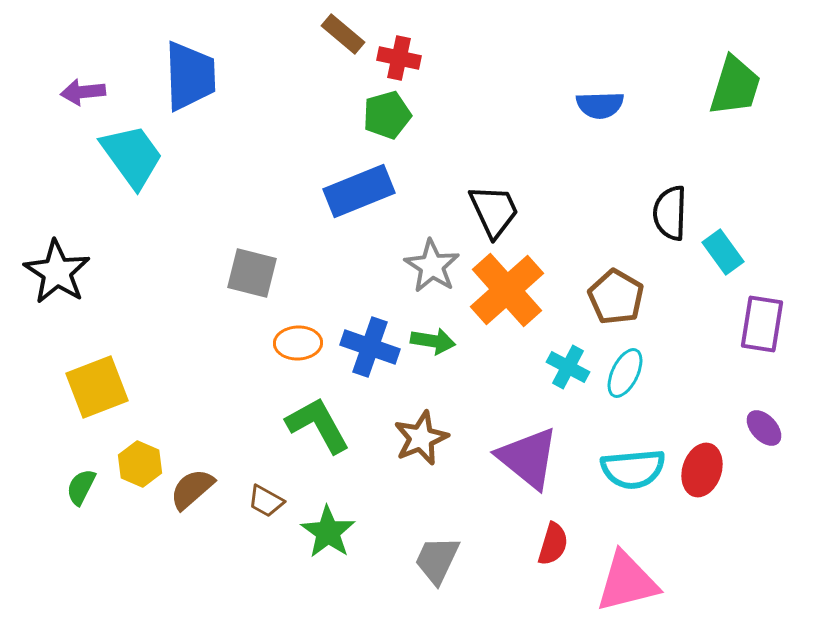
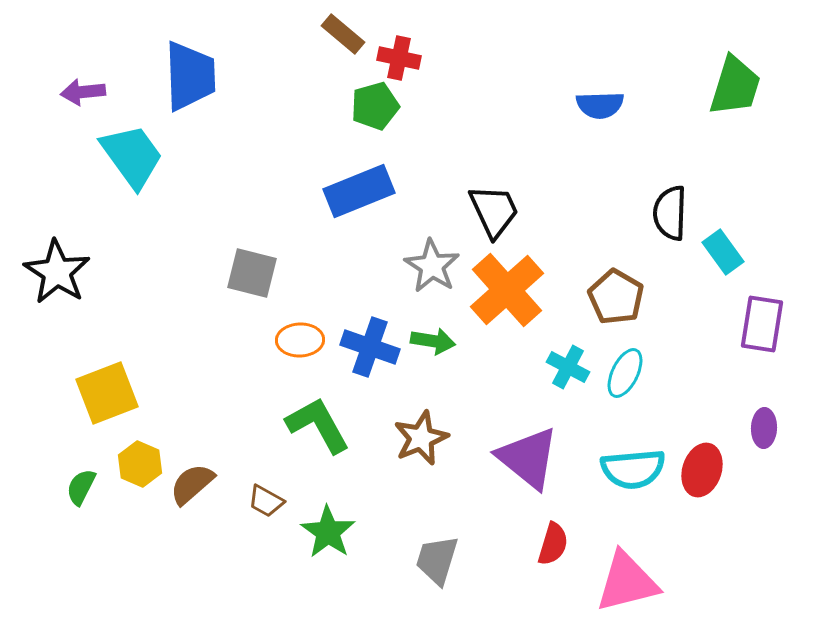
green pentagon: moved 12 px left, 9 px up
orange ellipse: moved 2 px right, 3 px up
yellow square: moved 10 px right, 6 px down
purple ellipse: rotated 45 degrees clockwise
brown semicircle: moved 5 px up
gray trapezoid: rotated 8 degrees counterclockwise
